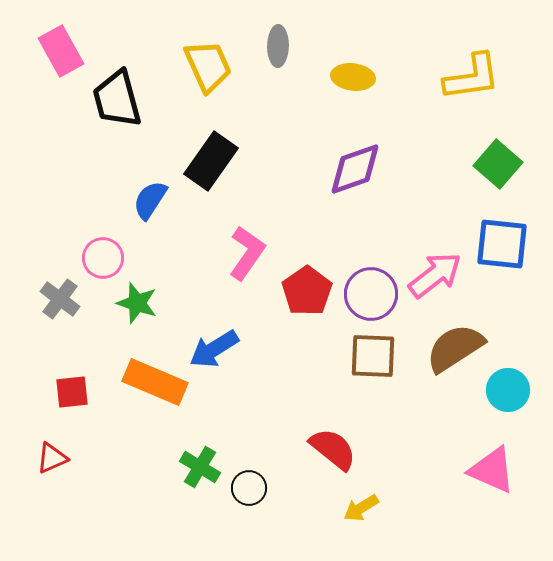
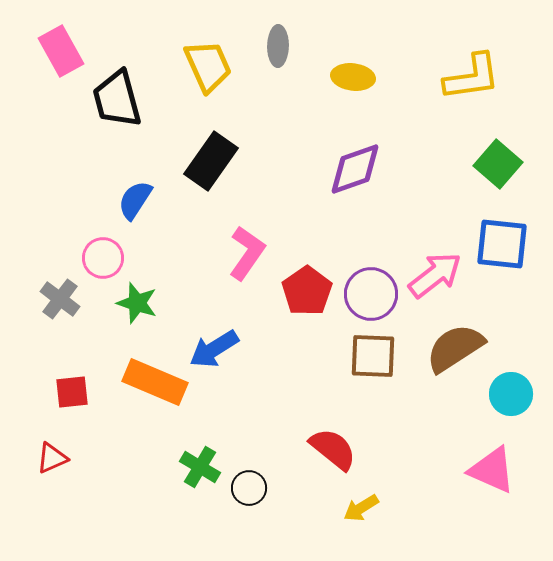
blue semicircle: moved 15 px left
cyan circle: moved 3 px right, 4 px down
